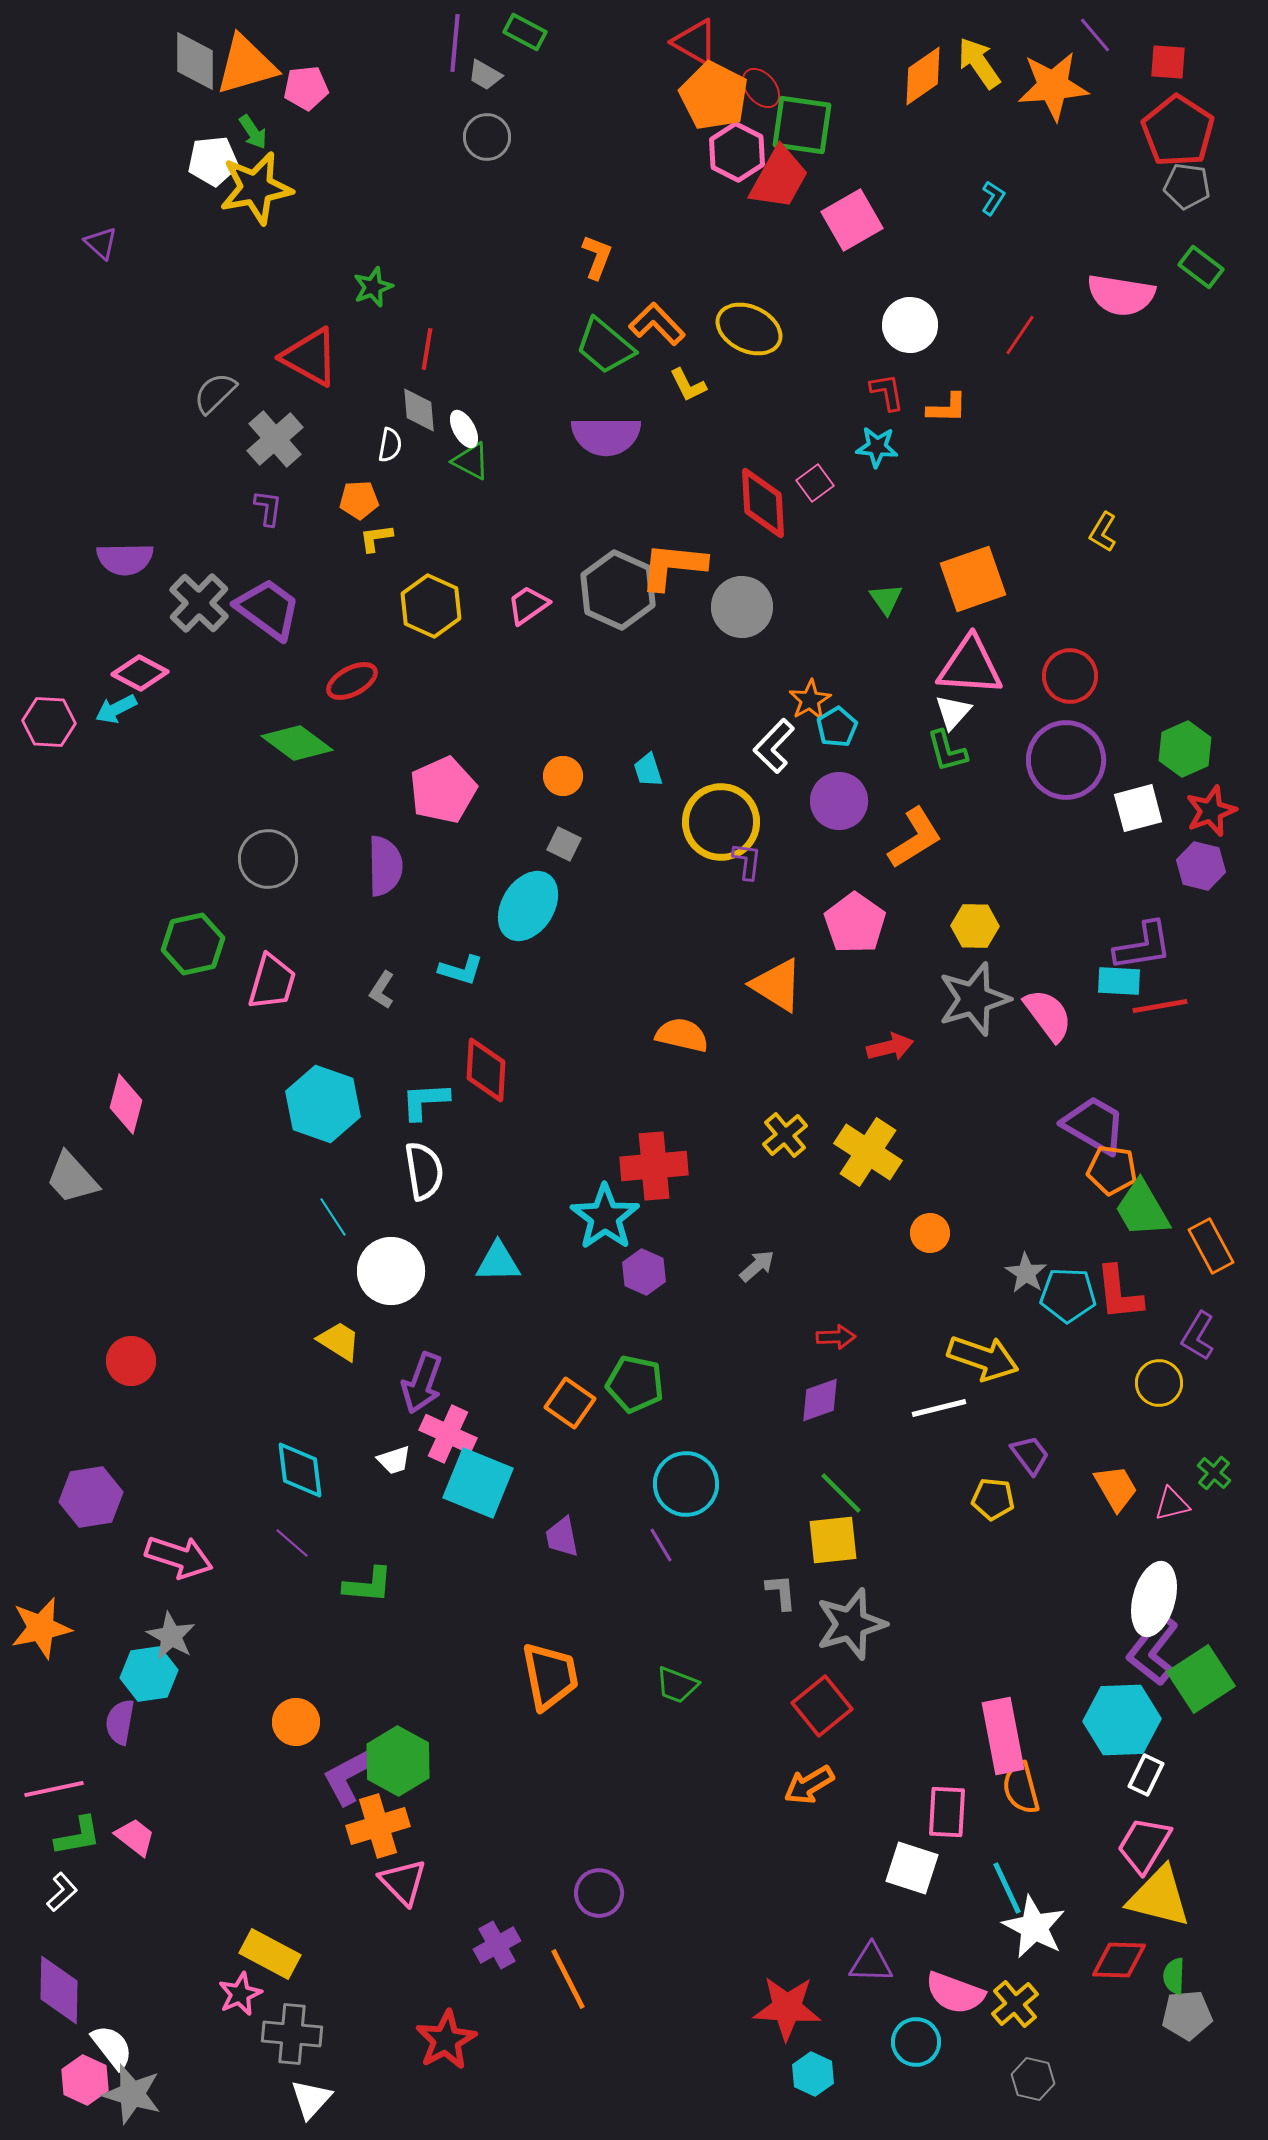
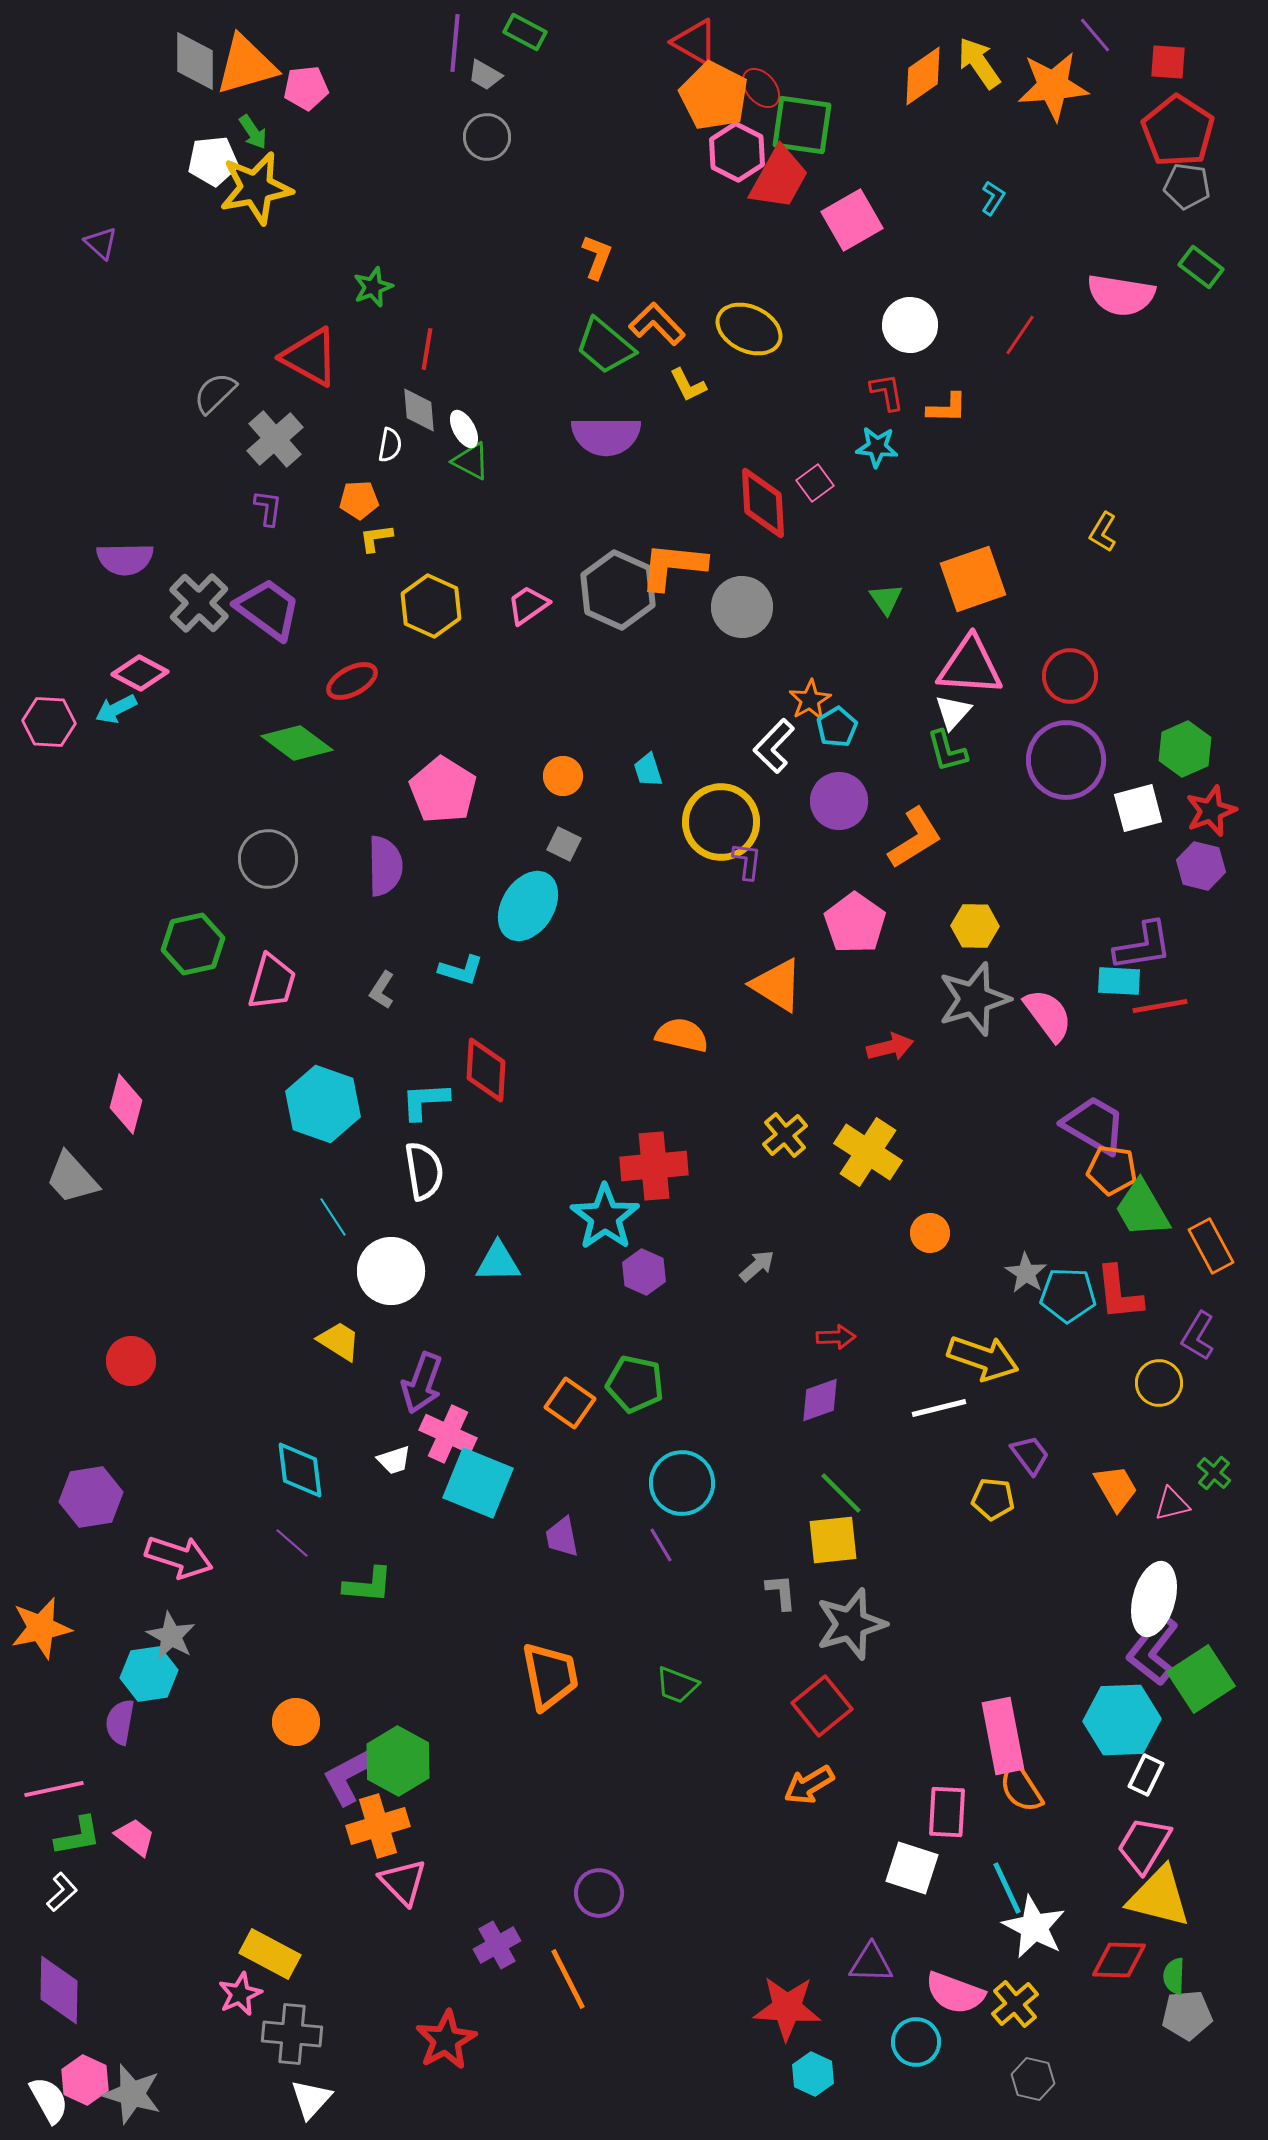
pink pentagon at (443, 790): rotated 16 degrees counterclockwise
cyan circle at (686, 1484): moved 4 px left, 1 px up
orange semicircle at (1021, 1788): rotated 18 degrees counterclockwise
white semicircle at (112, 2047): moved 63 px left, 53 px down; rotated 9 degrees clockwise
